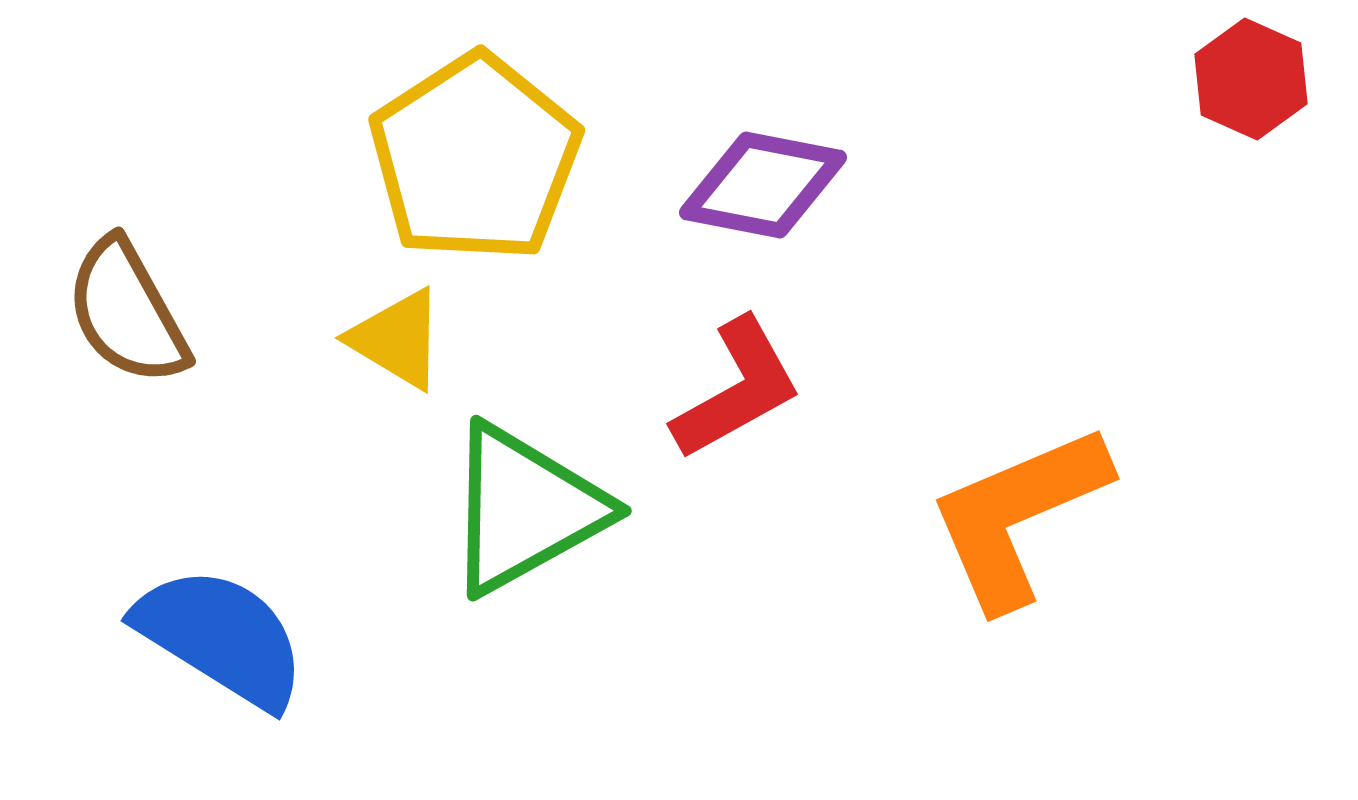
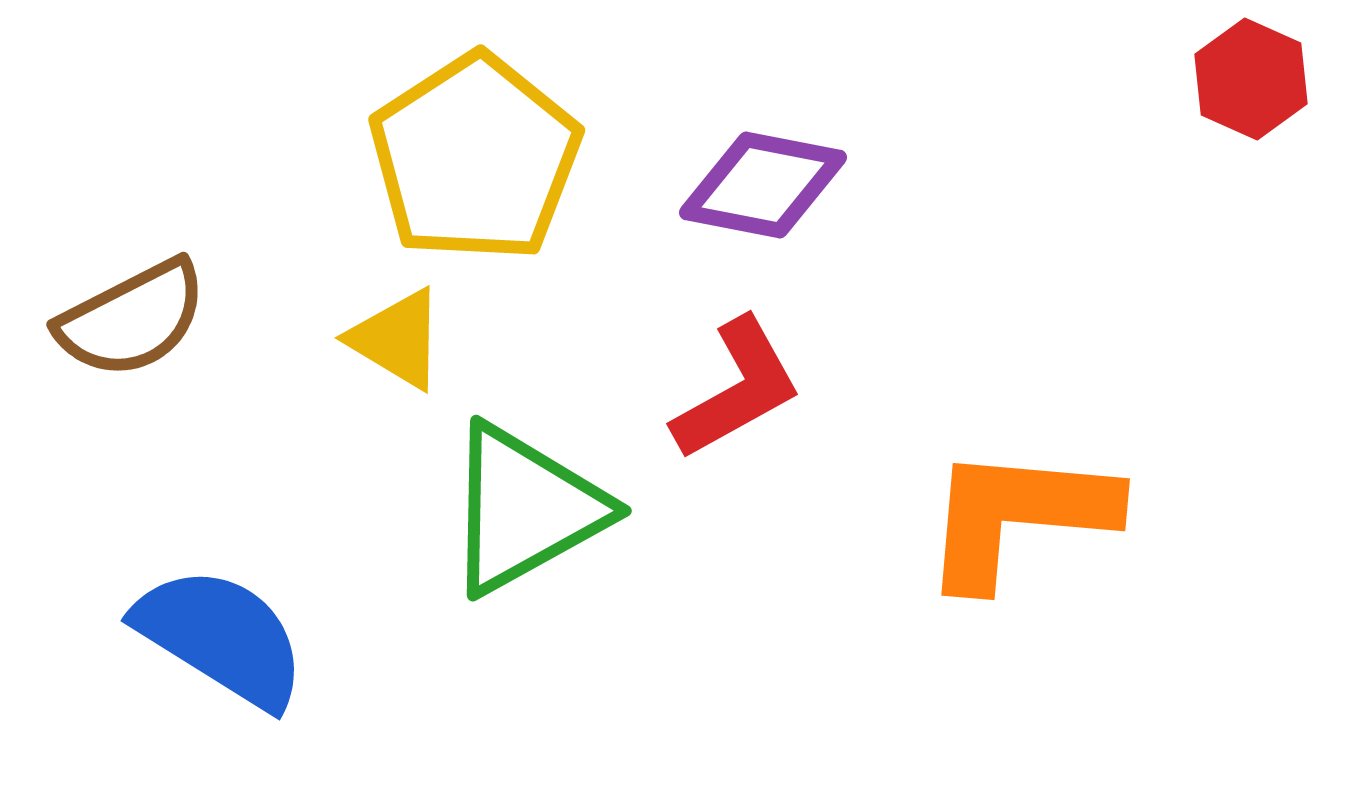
brown semicircle: moved 5 px right, 7 px down; rotated 88 degrees counterclockwise
orange L-shape: rotated 28 degrees clockwise
